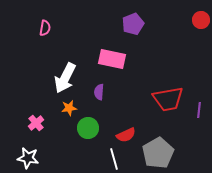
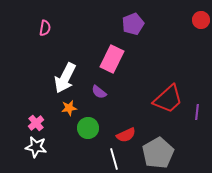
pink rectangle: rotated 76 degrees counterclockwise
purple semicircle: rotated 56 degrees counterclockwise
red trapezoid: rotated 32 degrees counterclockwise
purple line: moved 2 px left, 2 px down
white star: moved 8 px right, 11 px up
